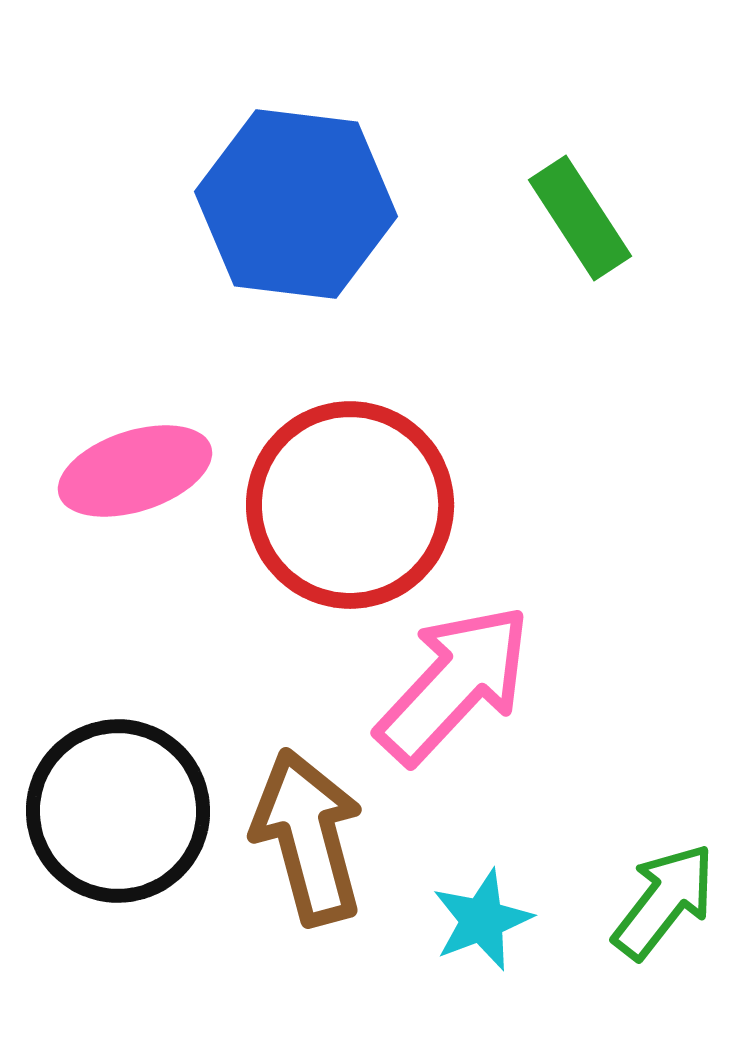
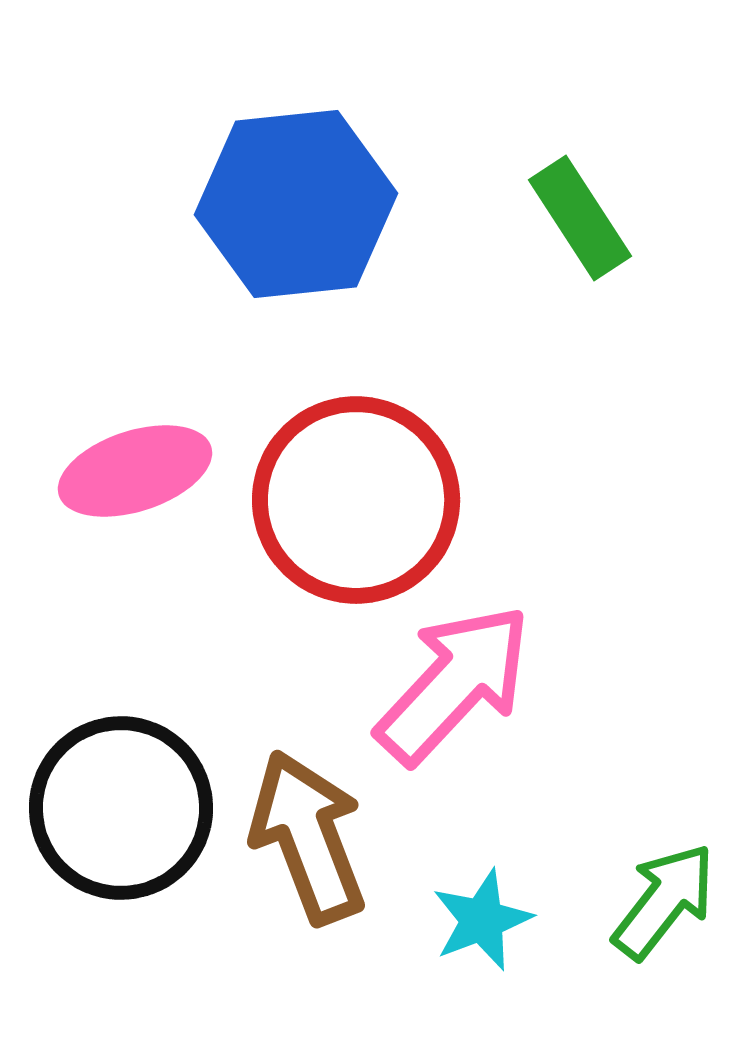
blue hexagon: rotated 13 degrees counterclockwise
red circle: moved 6 px right, 5 px up
black circle: moved 3 px right, 3 px up
brown arrow: rotated 6 degrees counterclockwise
